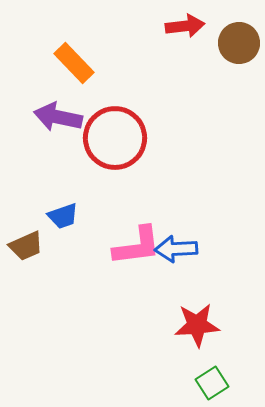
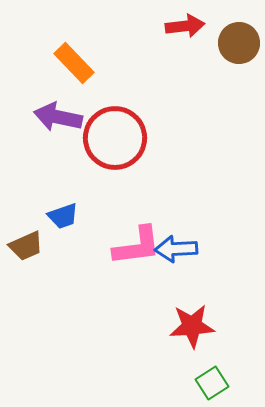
red star: moved 5 px left, 1 px down
